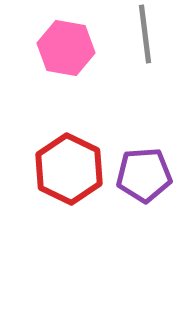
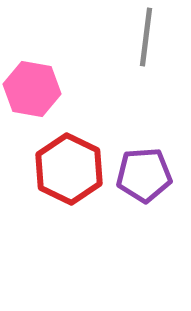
gray line: moved 1 px right, 3 px down; rotated 14 degrees clockwise
pink hexagon: moved 34 px left, 41 px down
